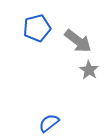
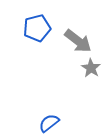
gray star: moved 2 px right, 2 px up
